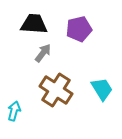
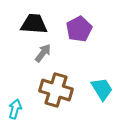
purple pentagon: rotated 15 degrees counterclockwise
brown cross: rotated 16 degrees counterclockwise
cyan arrow: moved 1 px right, 2 px up
